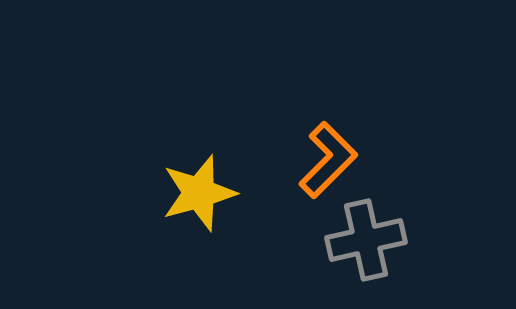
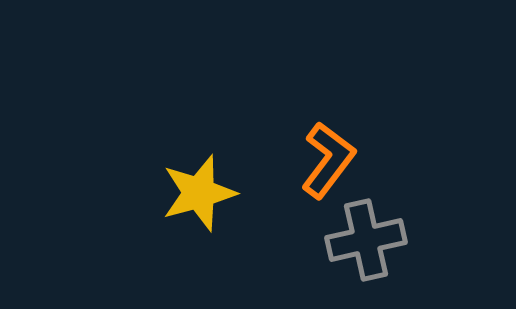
orange L-shape: rotated 8 degrees counterclockwise
